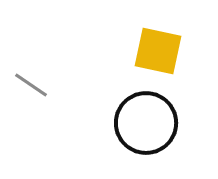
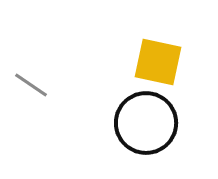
yellow square: moved 11 px down
